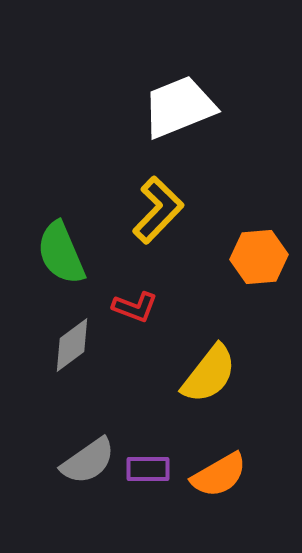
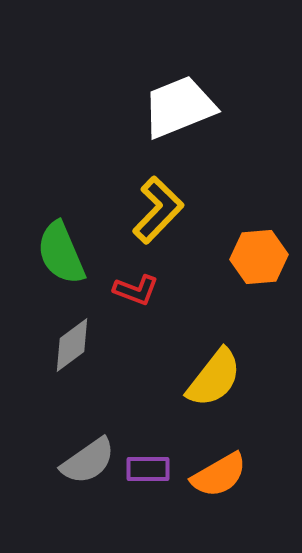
red L-shape: moved 1 px right, 17 px up
yellow semicircle: moved 5 px right, 4 px down
